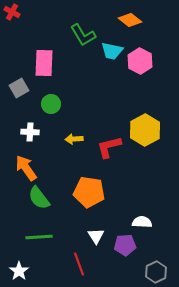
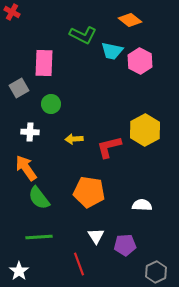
green L-shape: rotated 32 degrees counterclockwise
white semicircle: moved 17 px up
